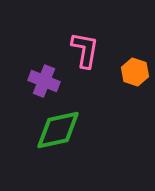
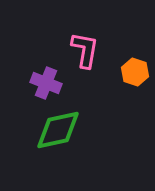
purple cross: moved 2 px right, 2 px down
